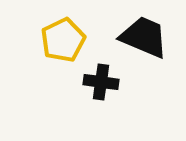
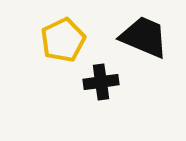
black cross: rotated 16 degrees counterclockwise
